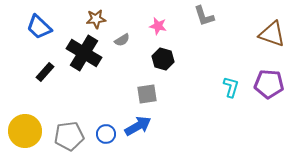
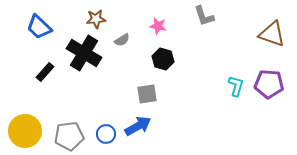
cyan L-shape: moved 5 px right, 1 px up
